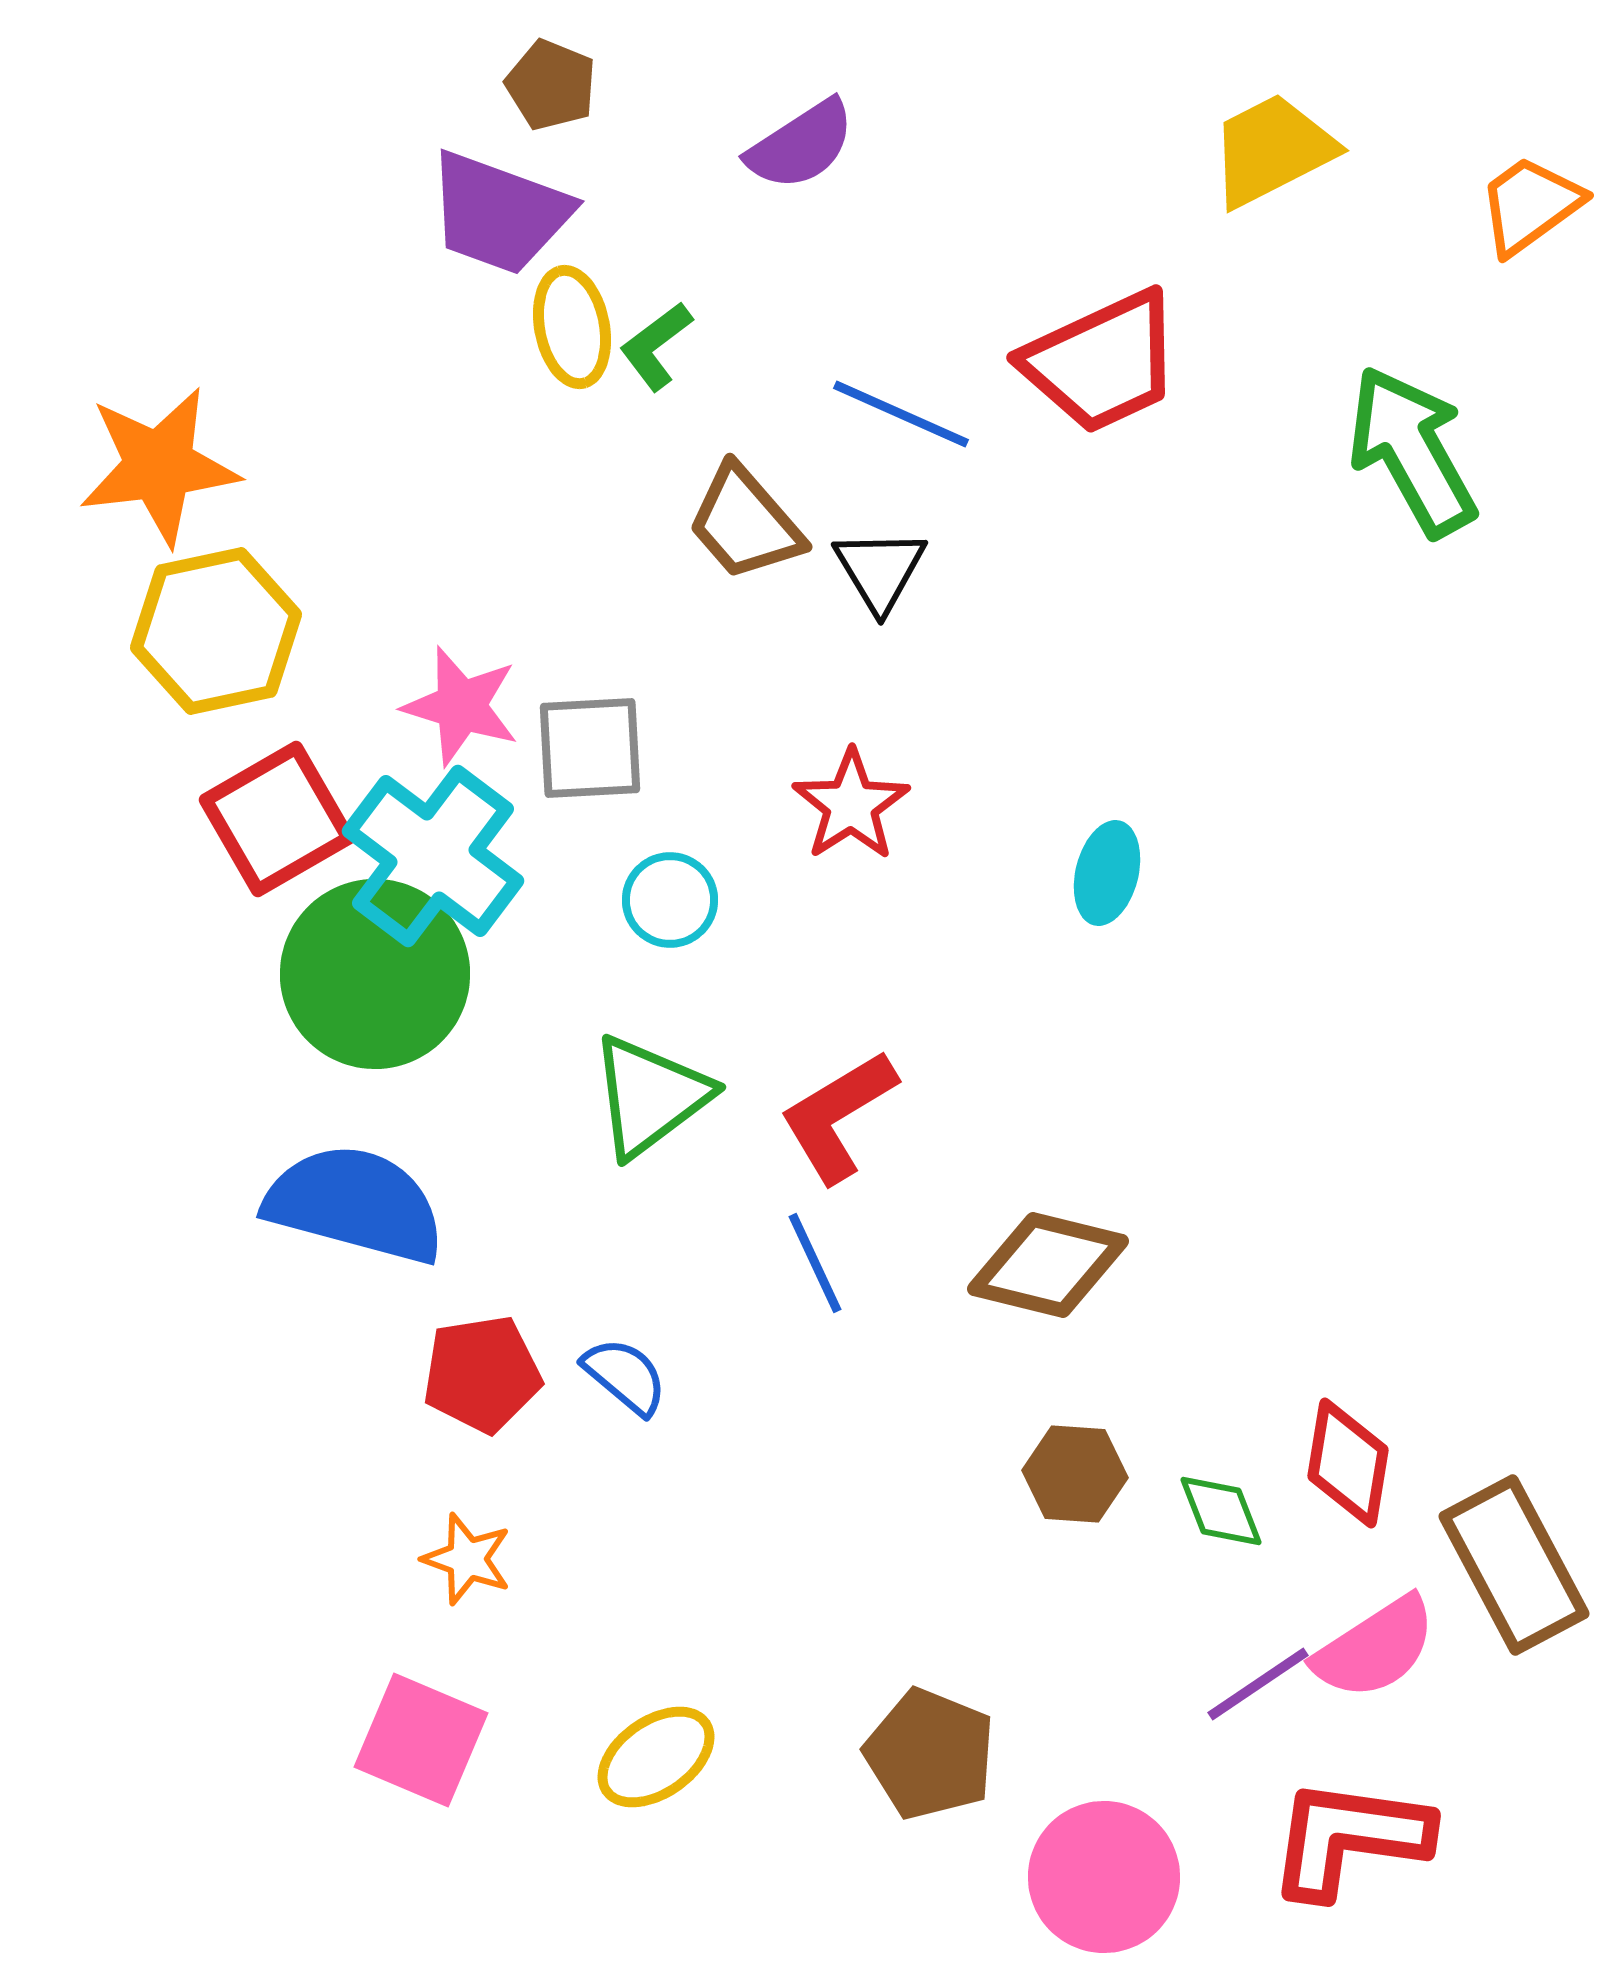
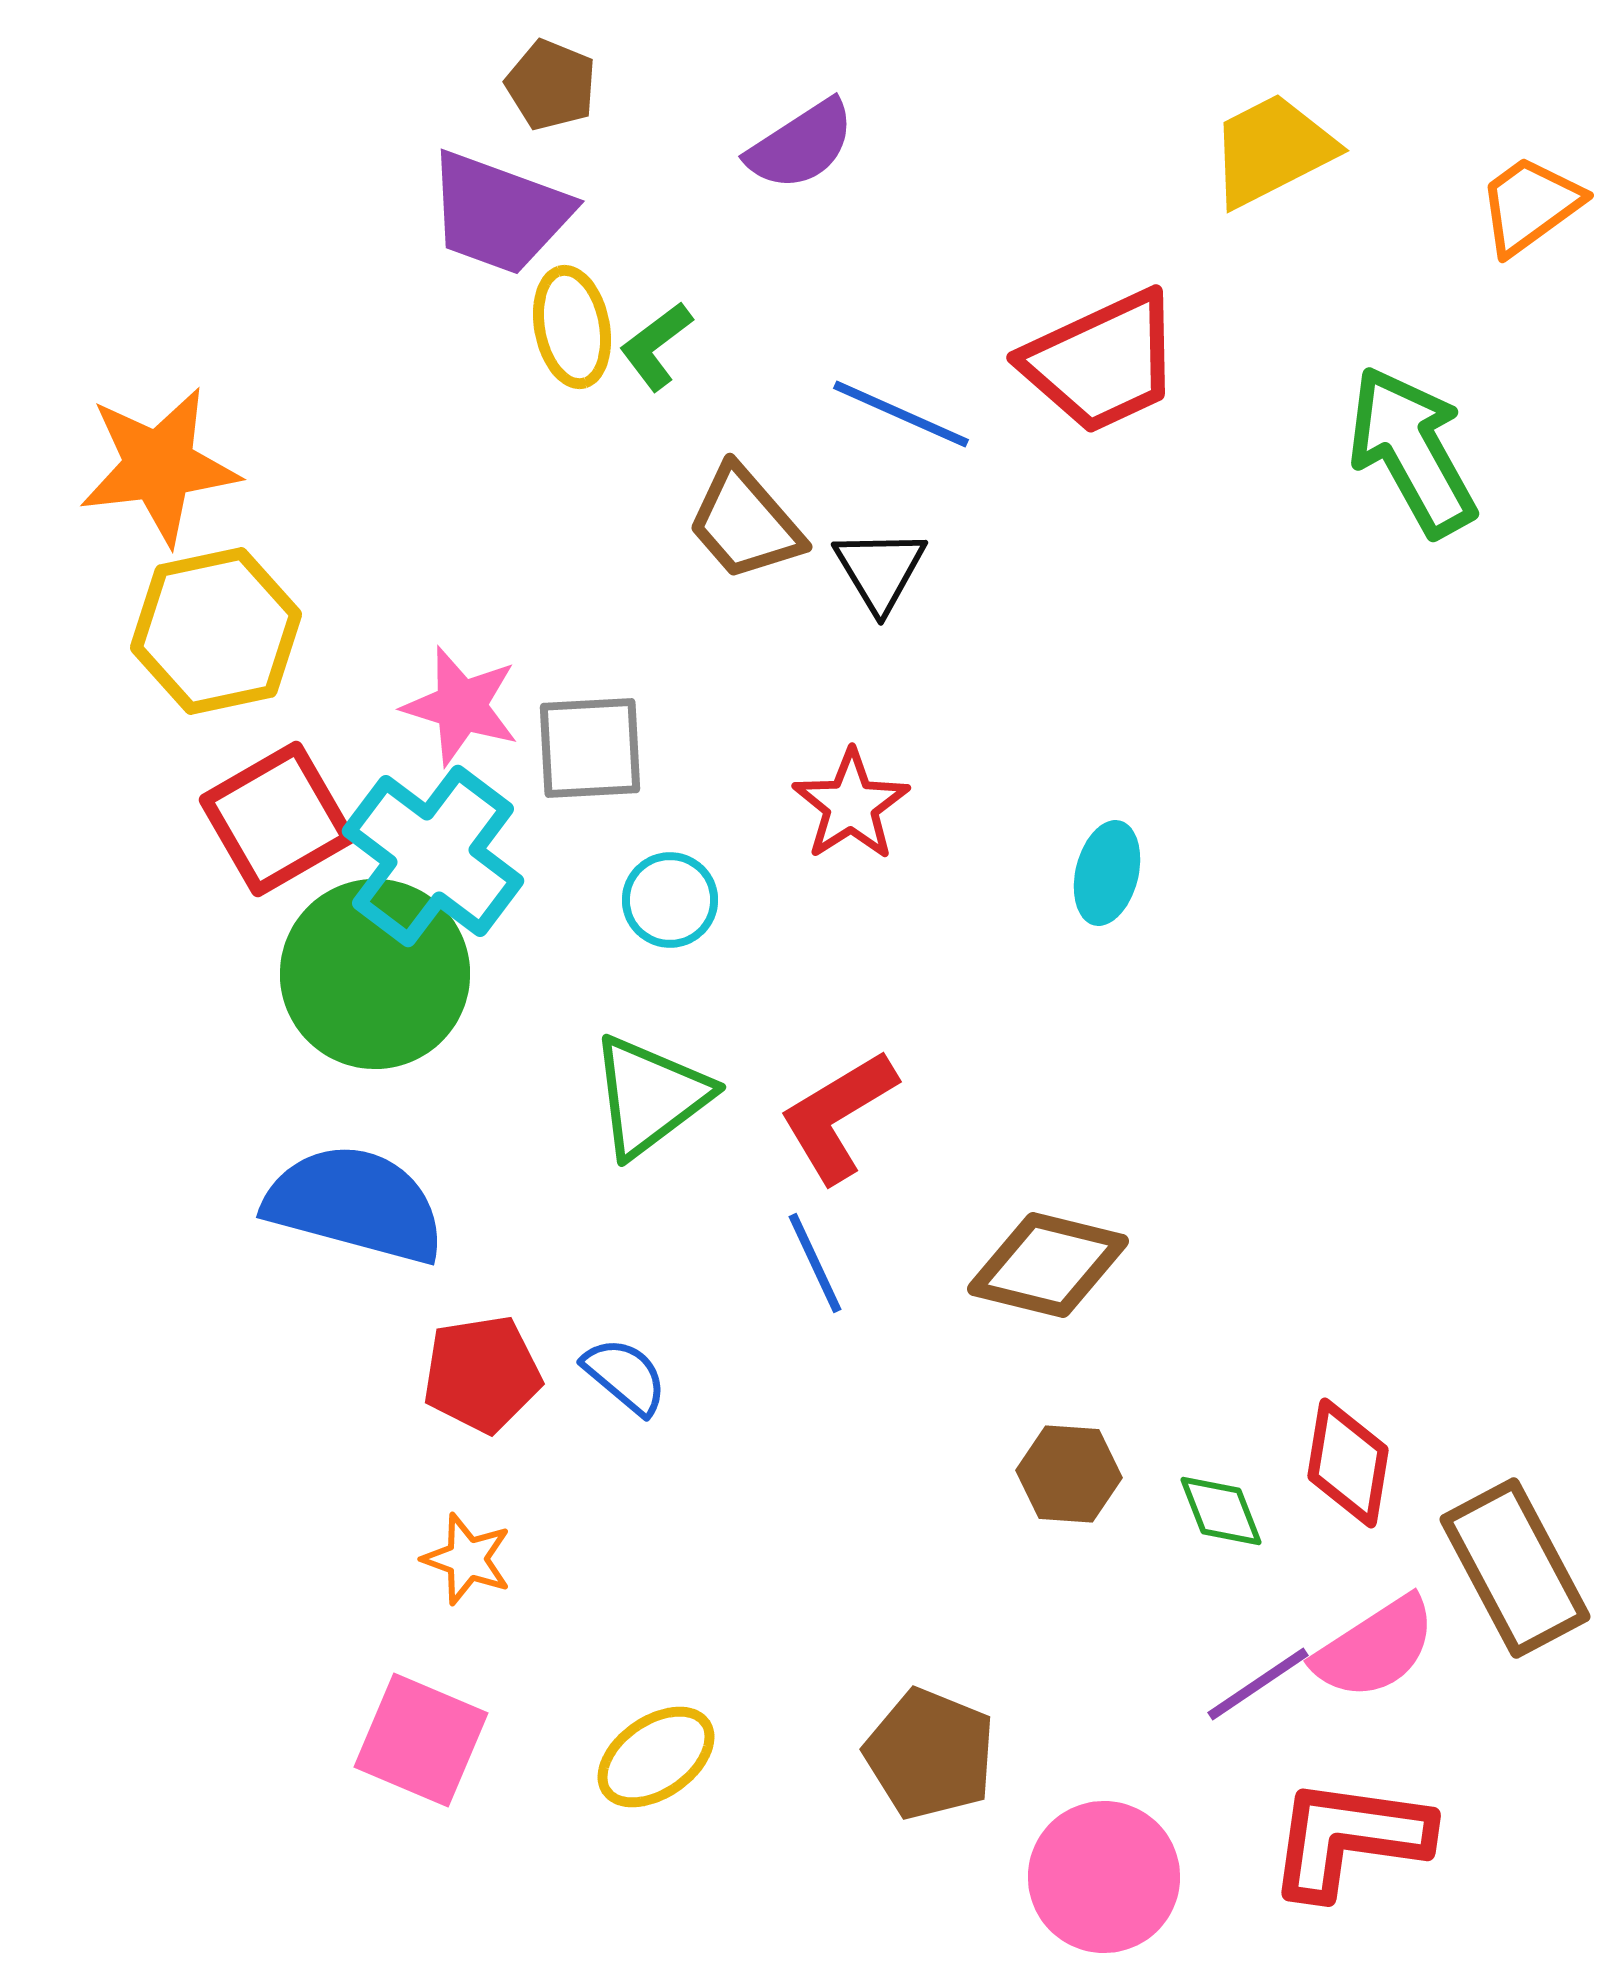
brown hexagon at (1075, 1474): moved 6 px left
brown rectangle at (1514, 1565): moved 1 px right, 3 px down
